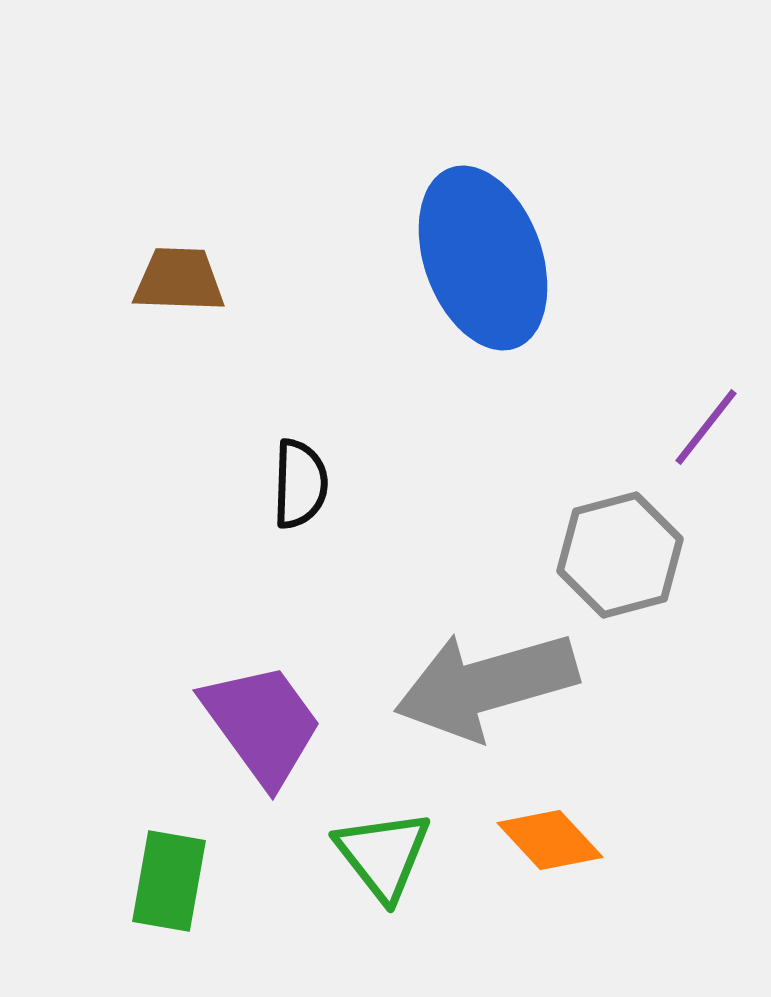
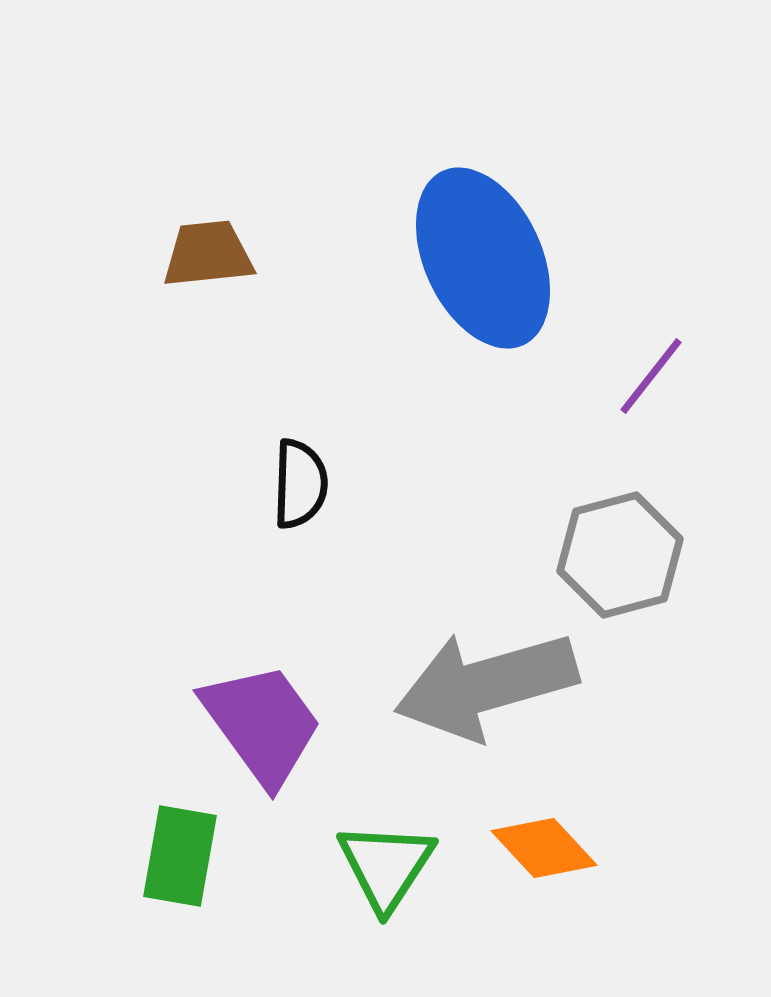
blue ellipse: rotated 5 degrees counterclockwise
brown trapezoid: moved 29 px right, 26 px up; rotated 8 degrees counterclockwise
purple line: moved 55 px left, 51 px up
orange diamond: moved 6 px left, 8 px down
green triangle: moved 3 px right, 11 px down; rotated 11 degrees clockwise
green rectangle: moved 11 px right, 25 px up
